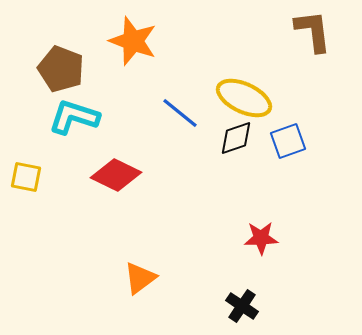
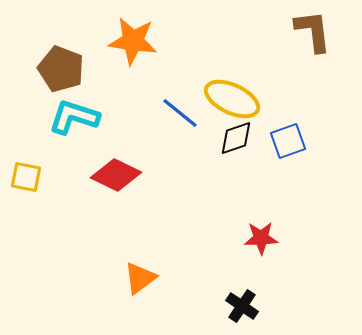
orange star: rotated 12 degrees counterclockwise
yellow ellipse: moved 12 px left, 1 px down
